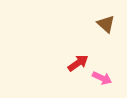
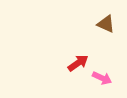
brown triangle: rotated 18 degrees counterclockwise
